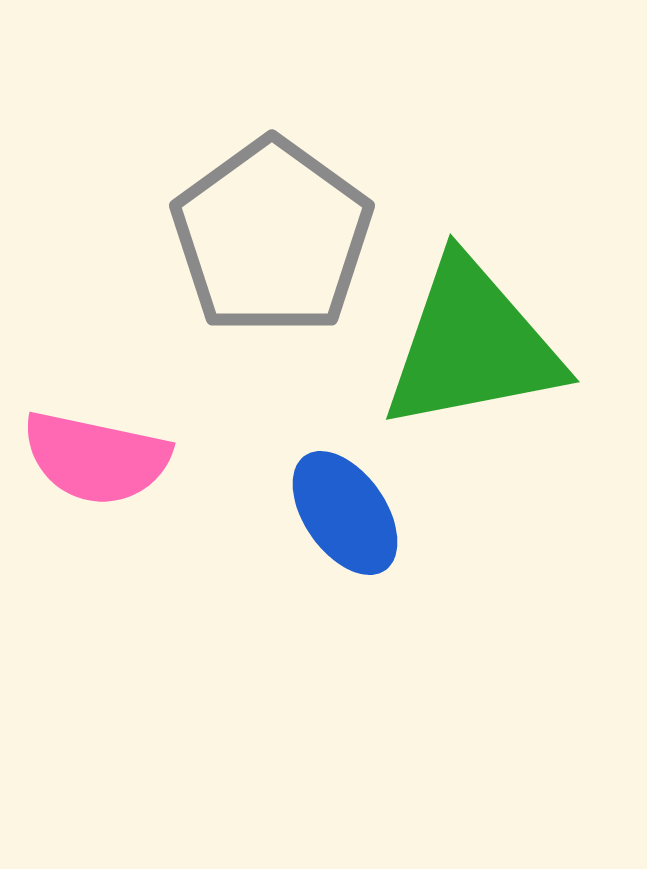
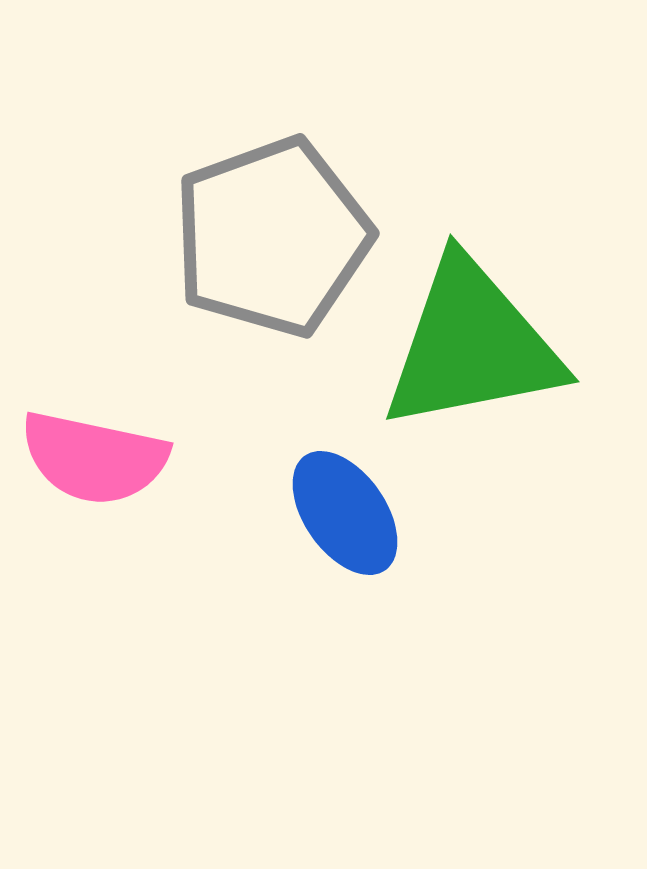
gray pentagon: rotated 16 degrees clockwise
pink semicircle: moved 2 px left
